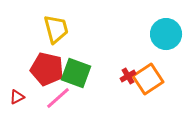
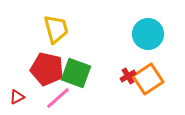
cyan circle: moved 18 px left
